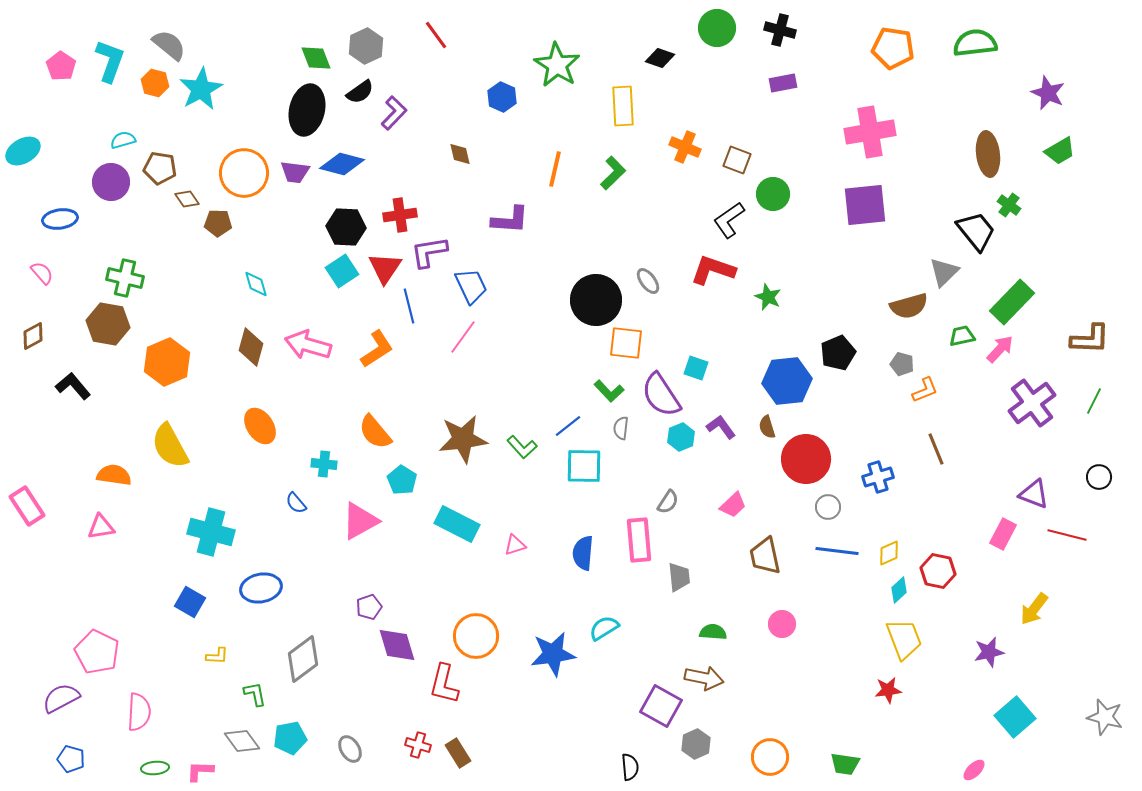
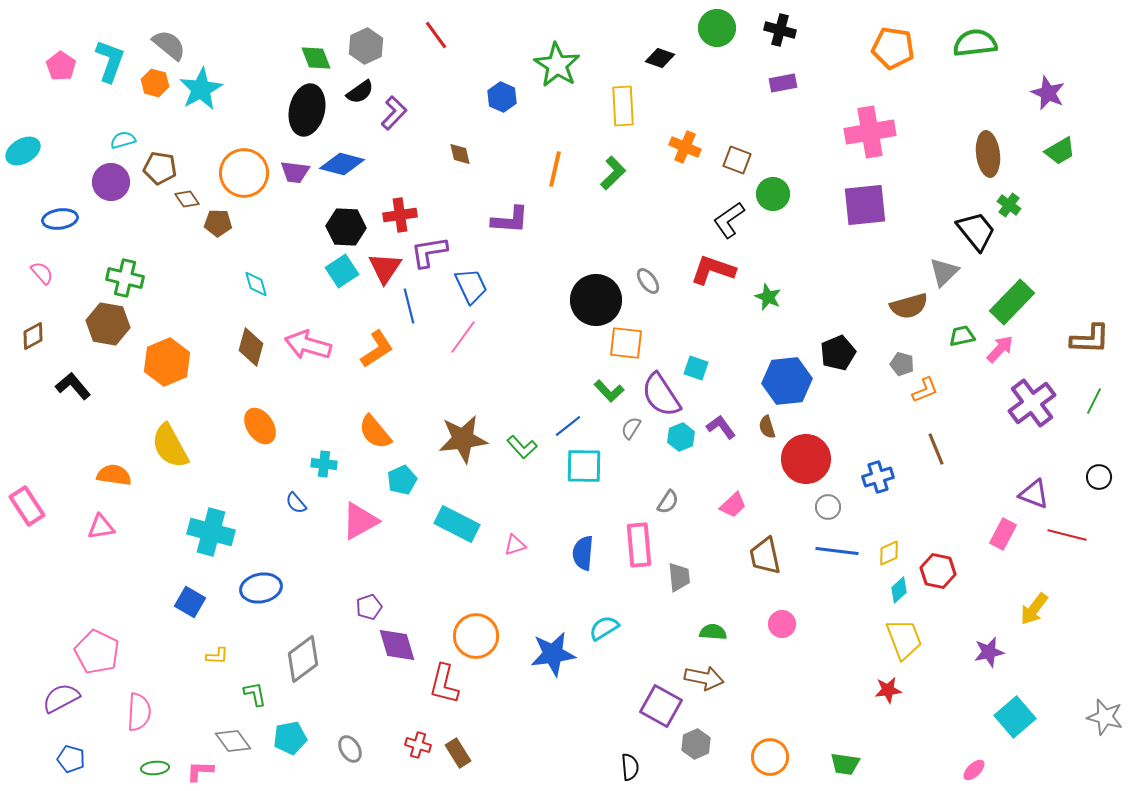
gray semicircle at (621, 428): moved 10 px right; rotated 25 degrees clockwise
cyan pentagon at (402, 480): rotated 16 degrees clockwise
pink rectangle at (639, 540): moved 5 px down
gray diamond at (242, 741): moved 9 px left
